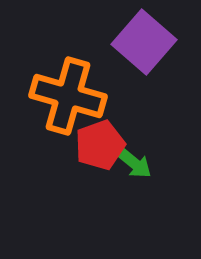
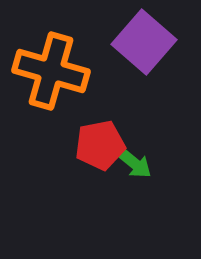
orange cross: moved 17 px left, 25 px up
red pentagon: rotated 9 degrees clockwise
